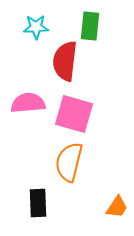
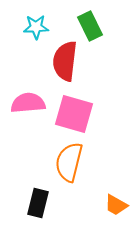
green rectangle: rotated 32 degrees counterclockwise
black rectangle: rotated 16 degrees clockwise
orange trapezoid: moved 1 px left, 2 px up; rotated 85 degrees clockwise
